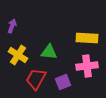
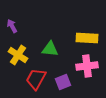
purple arrow: rotated 48 degrees counterclockwise
green triangle: moved 1 px right, 3 px up
